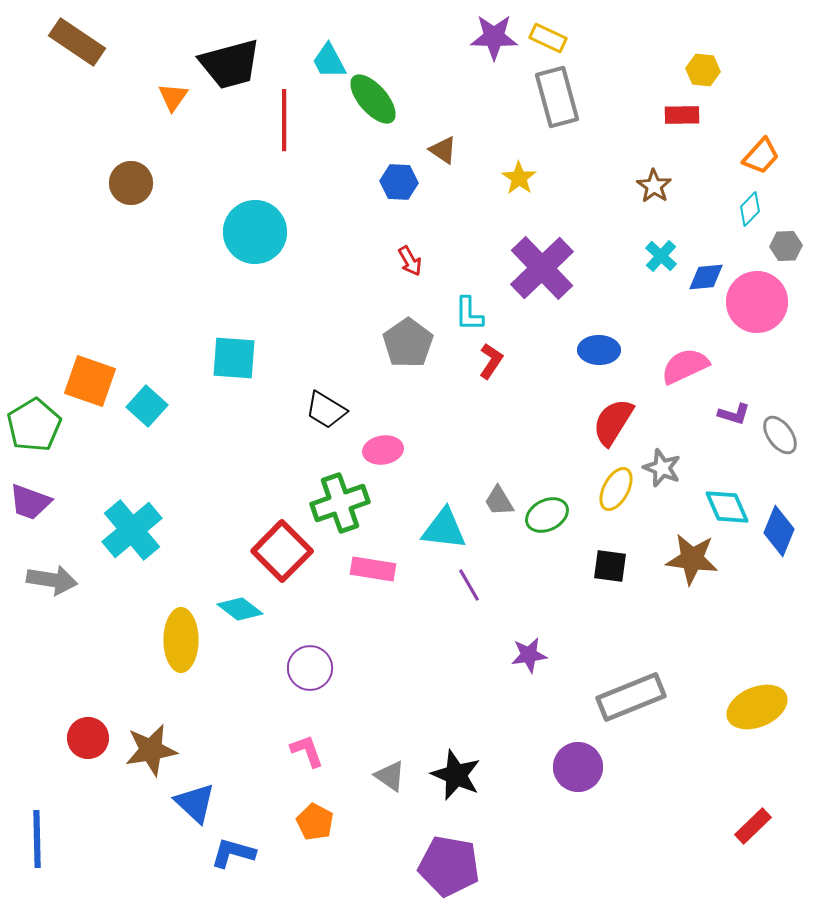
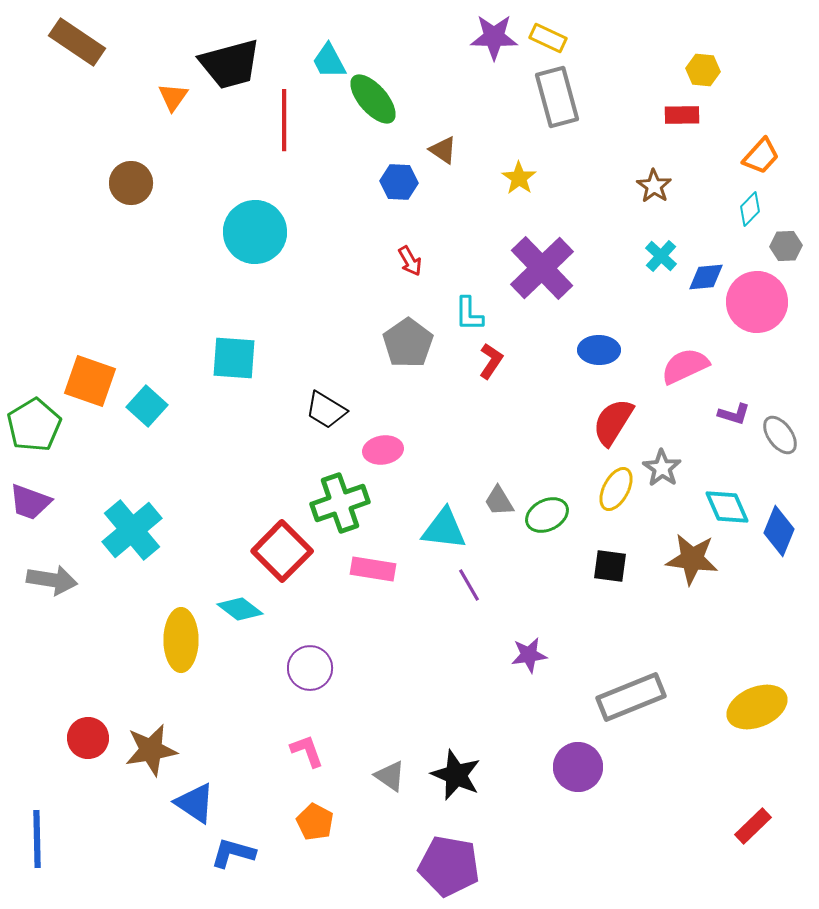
gray star at (662, 468): rotated 12 degrees clockwise
blue triangle at (195, 803): rotated 9 degrees counterclockwise
